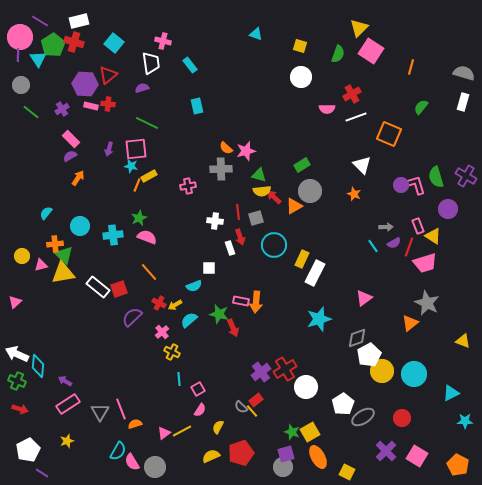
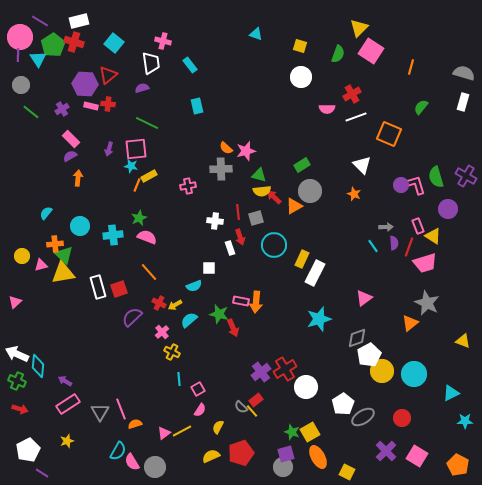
orange arrow at (78, 178): rotated 28 degrees counterclockwise
purple semicircle at (394, 243): rotated 64 degrees counterclockwise
white rectangle at (98, 287): rotated 35 degrees clockwise
